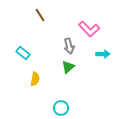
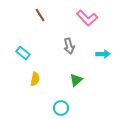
pink L-shape: moved 2 px left, 11 px up
green triangle: moved 8 px right, 13 px down
